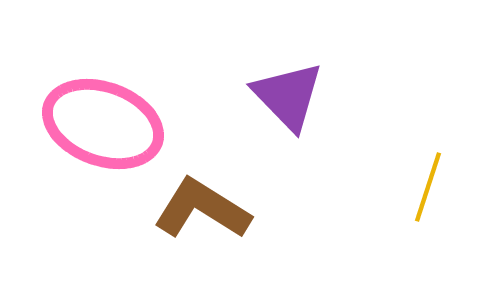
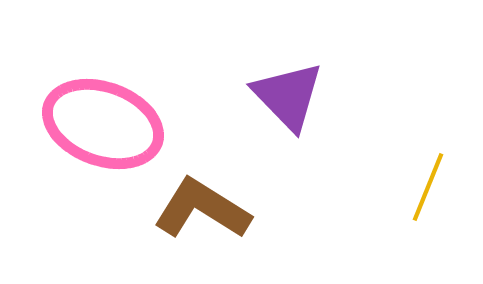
yellow line: rotated 4 degrees clockwise
